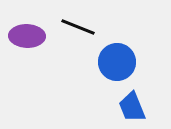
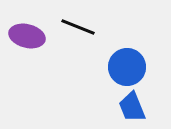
purple ellipse: rotated 12 degrees clockwise
blue circle: moved 10 px right, 5 px down
